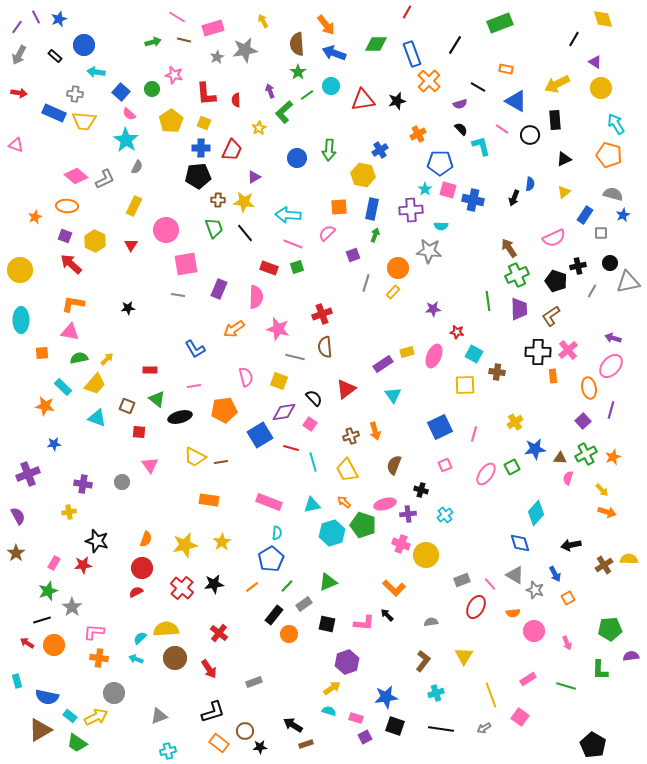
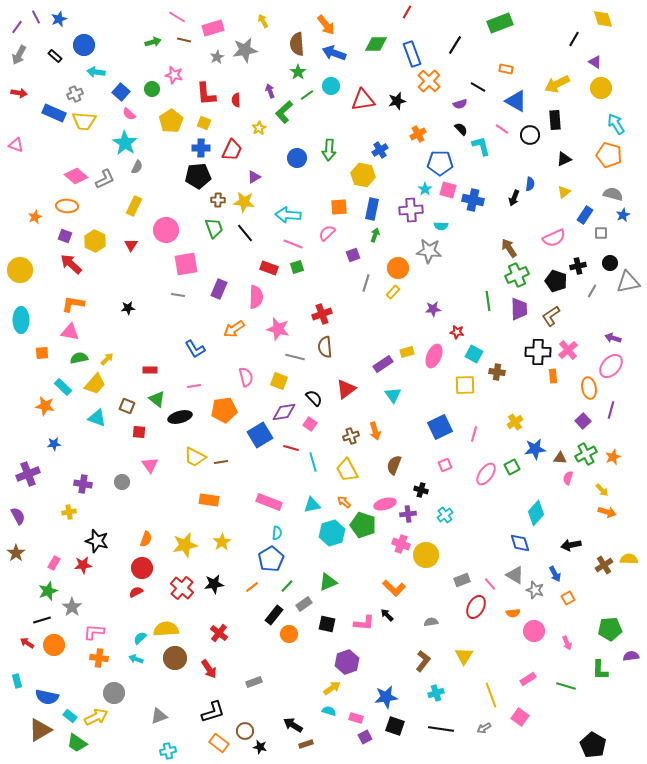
gray cross at (75, 94): rotated 28 degrees counterclockwise
cyan star at (126, 140): moved 1 px left, 3 px down
black star at (260, 747): rotated 16 degrees clockwise
